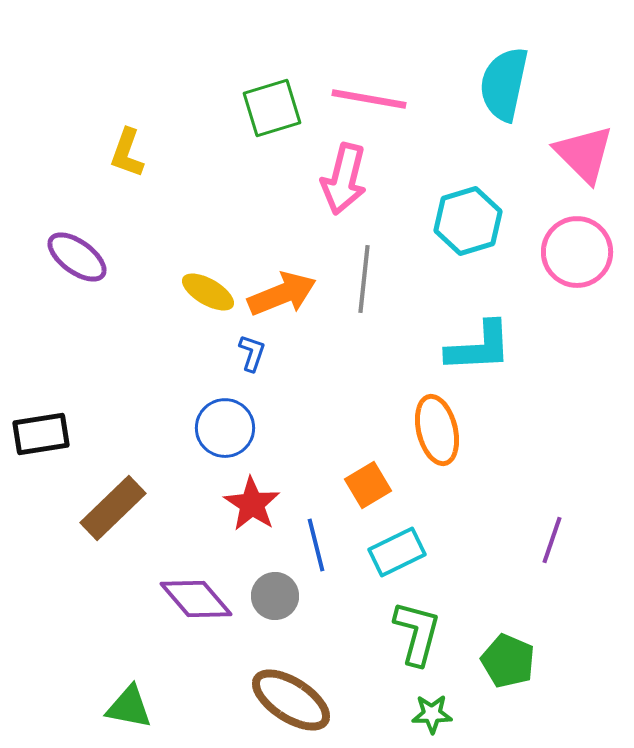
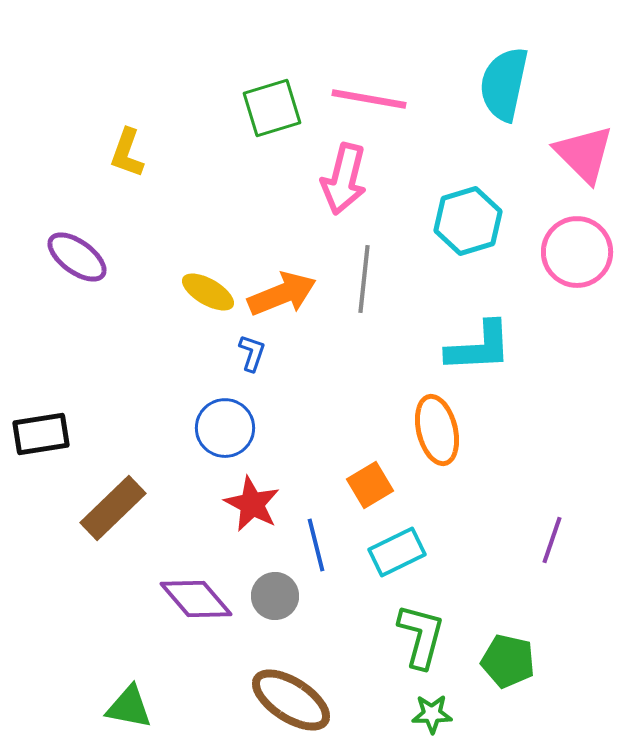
orange square: moved 2 px right
red star: rotated 6 degrees counterclockwise
green L-shape: moved 4 px right, 3 px down
green pentagon: rotated 10 degrees counterclockwise
